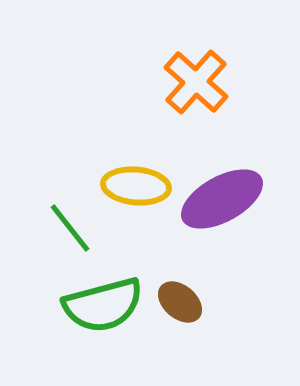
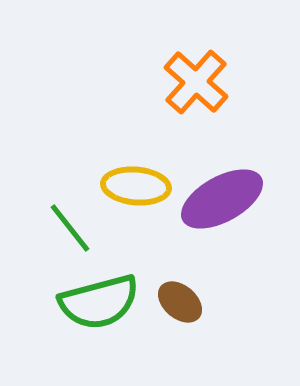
green semicircle: moved 4 px left, 3 px up
